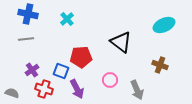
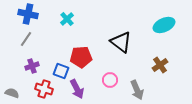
gray line: rotated 49 degrees counterclockwise
brown cross: rotated 35 degrees clockwise
purple cross: moved 4 px up; rotated 16 degrees clockwise
